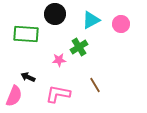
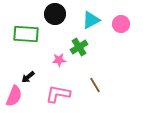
black arrow: rotated 64 degrees counterclockwise
